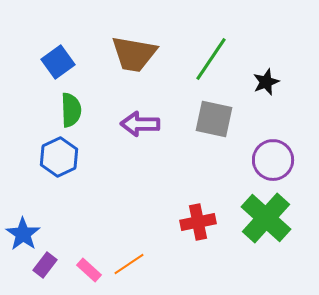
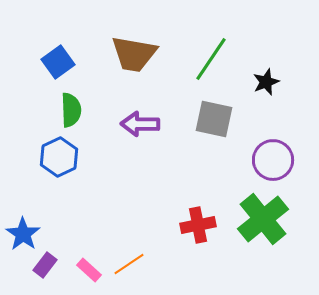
green cross: moved 3 px left, 1 px down; rotated 9 degrees clockwise
red cross: moved 3 px down
